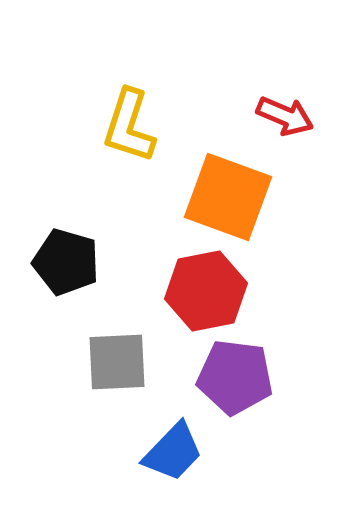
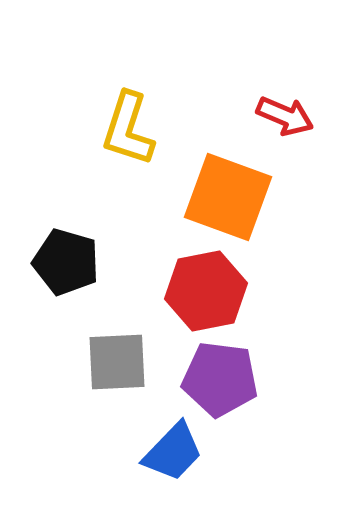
yellow L-shape: moved 1 px left, 3 px down
purple pentagon: moved 15 px left, 2 px down
